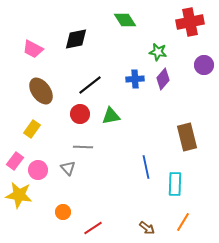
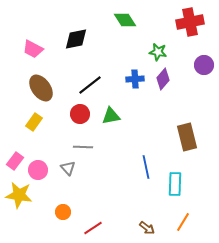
brown ellipse: moved 3 px up
yellow rectangle: moved 2 px right, 7 px up
